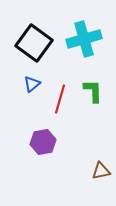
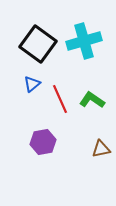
cyan cross: moved 2 px down
black square: moved 4 px right, 1 px down
green L-shape: moved 1 px left, 9 px down; rotated 55 degrees counterclockwise
red line: rotated 40 degrees counterclockwise
brown triangle: moved 22 px up
